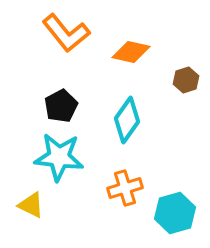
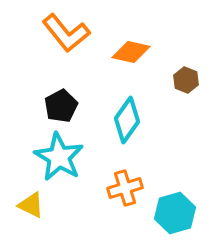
brown hexagon: rotated 20 degrees counterclockwise
cyan star: rotated 24 degrees clockwise
